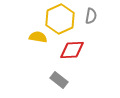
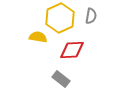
yellow hexagon: moved 1 px up
gray rectangle: moved 2 px right, 1 px up
